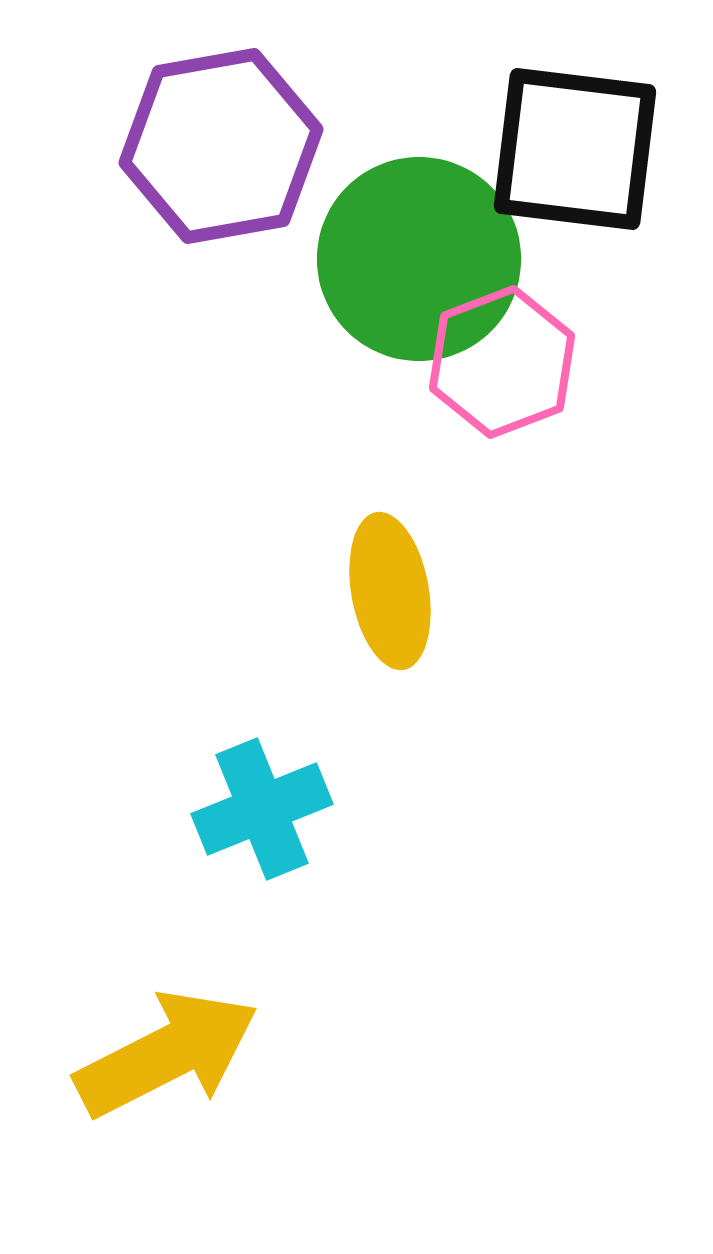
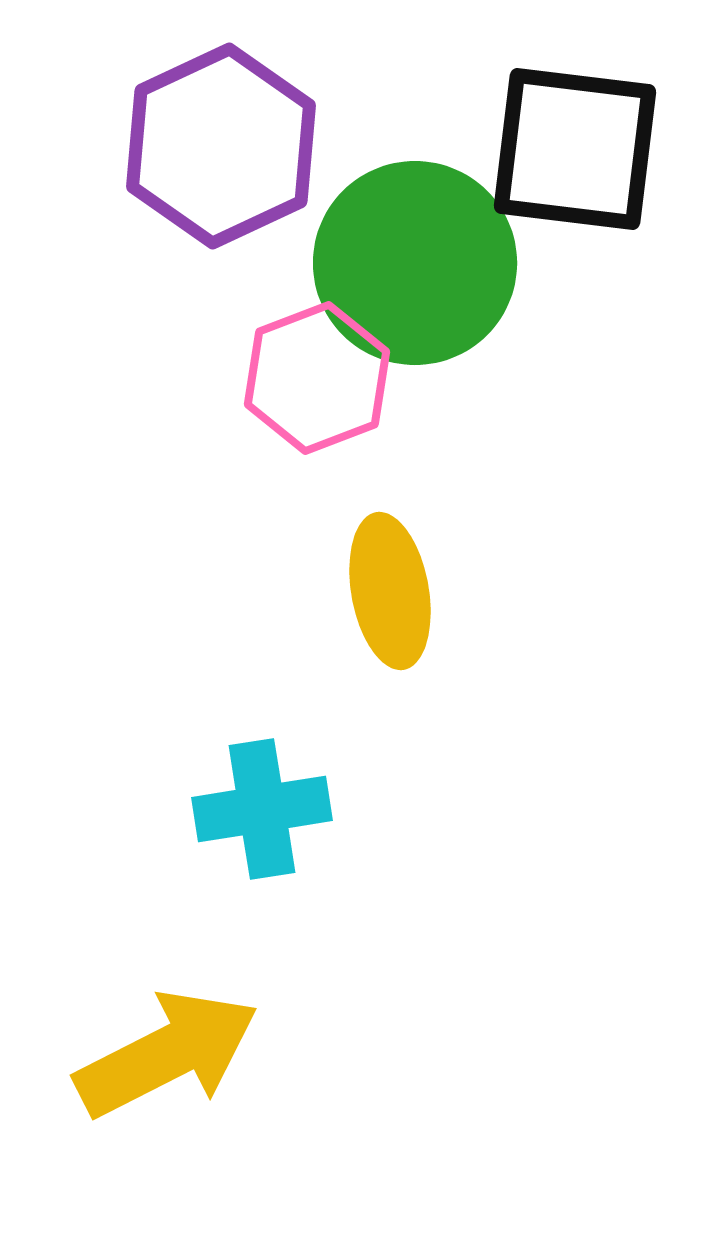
purple hexagon: rotated 15 degrees counterclockwise
green circle: moved 4 px left, 4 px down
pink hexagon: moved 185 px left, 16 px down
cyan cross: rotated 13 degrees clockwise
